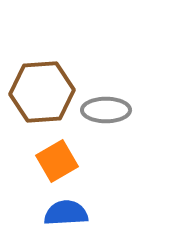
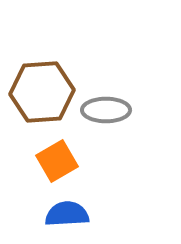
blue semicircle: moved 1 px right, 1 px down
